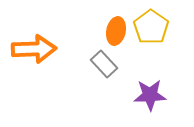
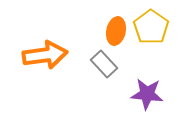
orange arrow: moved 11 px right, 6 px down; rotated 6 degrees counterclockwise
purple star: moved 3 px left, 1 px up; rotated 8 degrees clockwise
